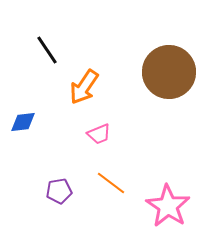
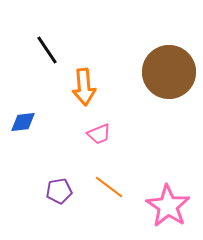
orange arrow: rotated 39 degrees counterclockwise
orange line: moved 2 px left, 4 px down
